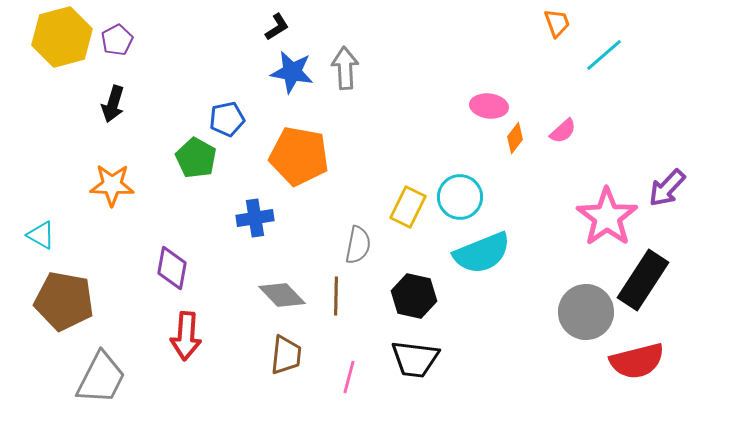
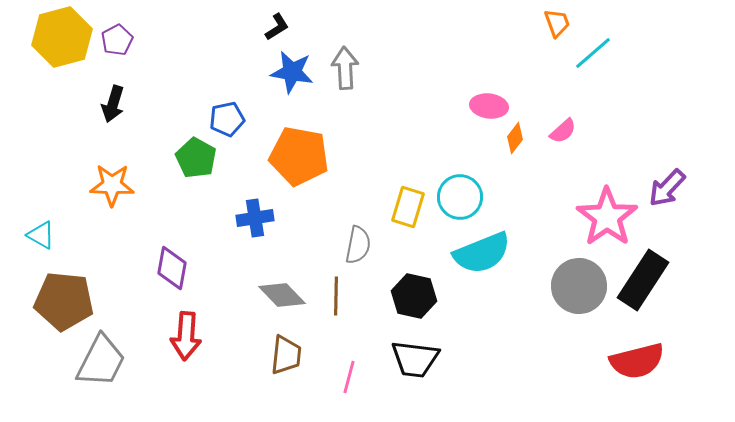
cyan line: moved 11 px left, 2 px up
yellow rectangle: rotated 9 degrees counterclockwise
brown pentagon: rotated 4 degrees counterclockwise
gray circle: moved 7 px left, 26 px up
gray trapezoid: moved 17 px up
